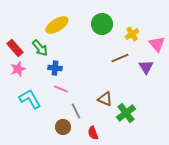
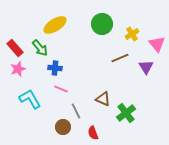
yellow ellipse: moved 2 px left
brown triangle: moved 2 px left
